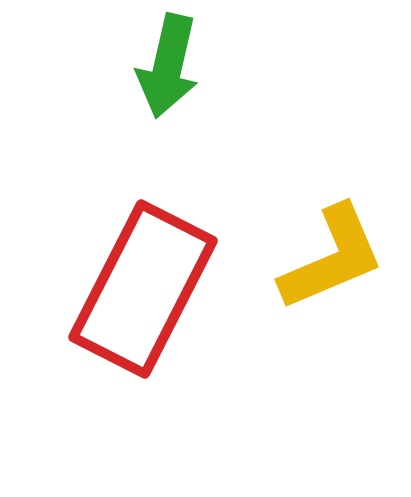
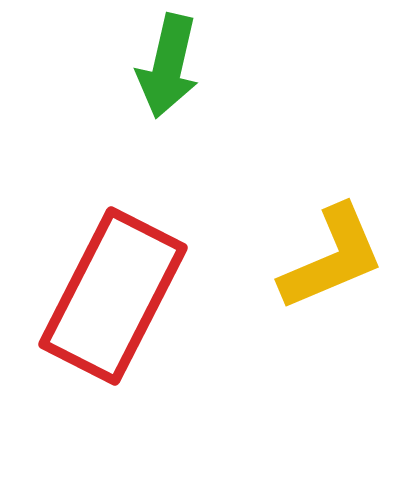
red rectangle: moved 30 px left, 7 px down
